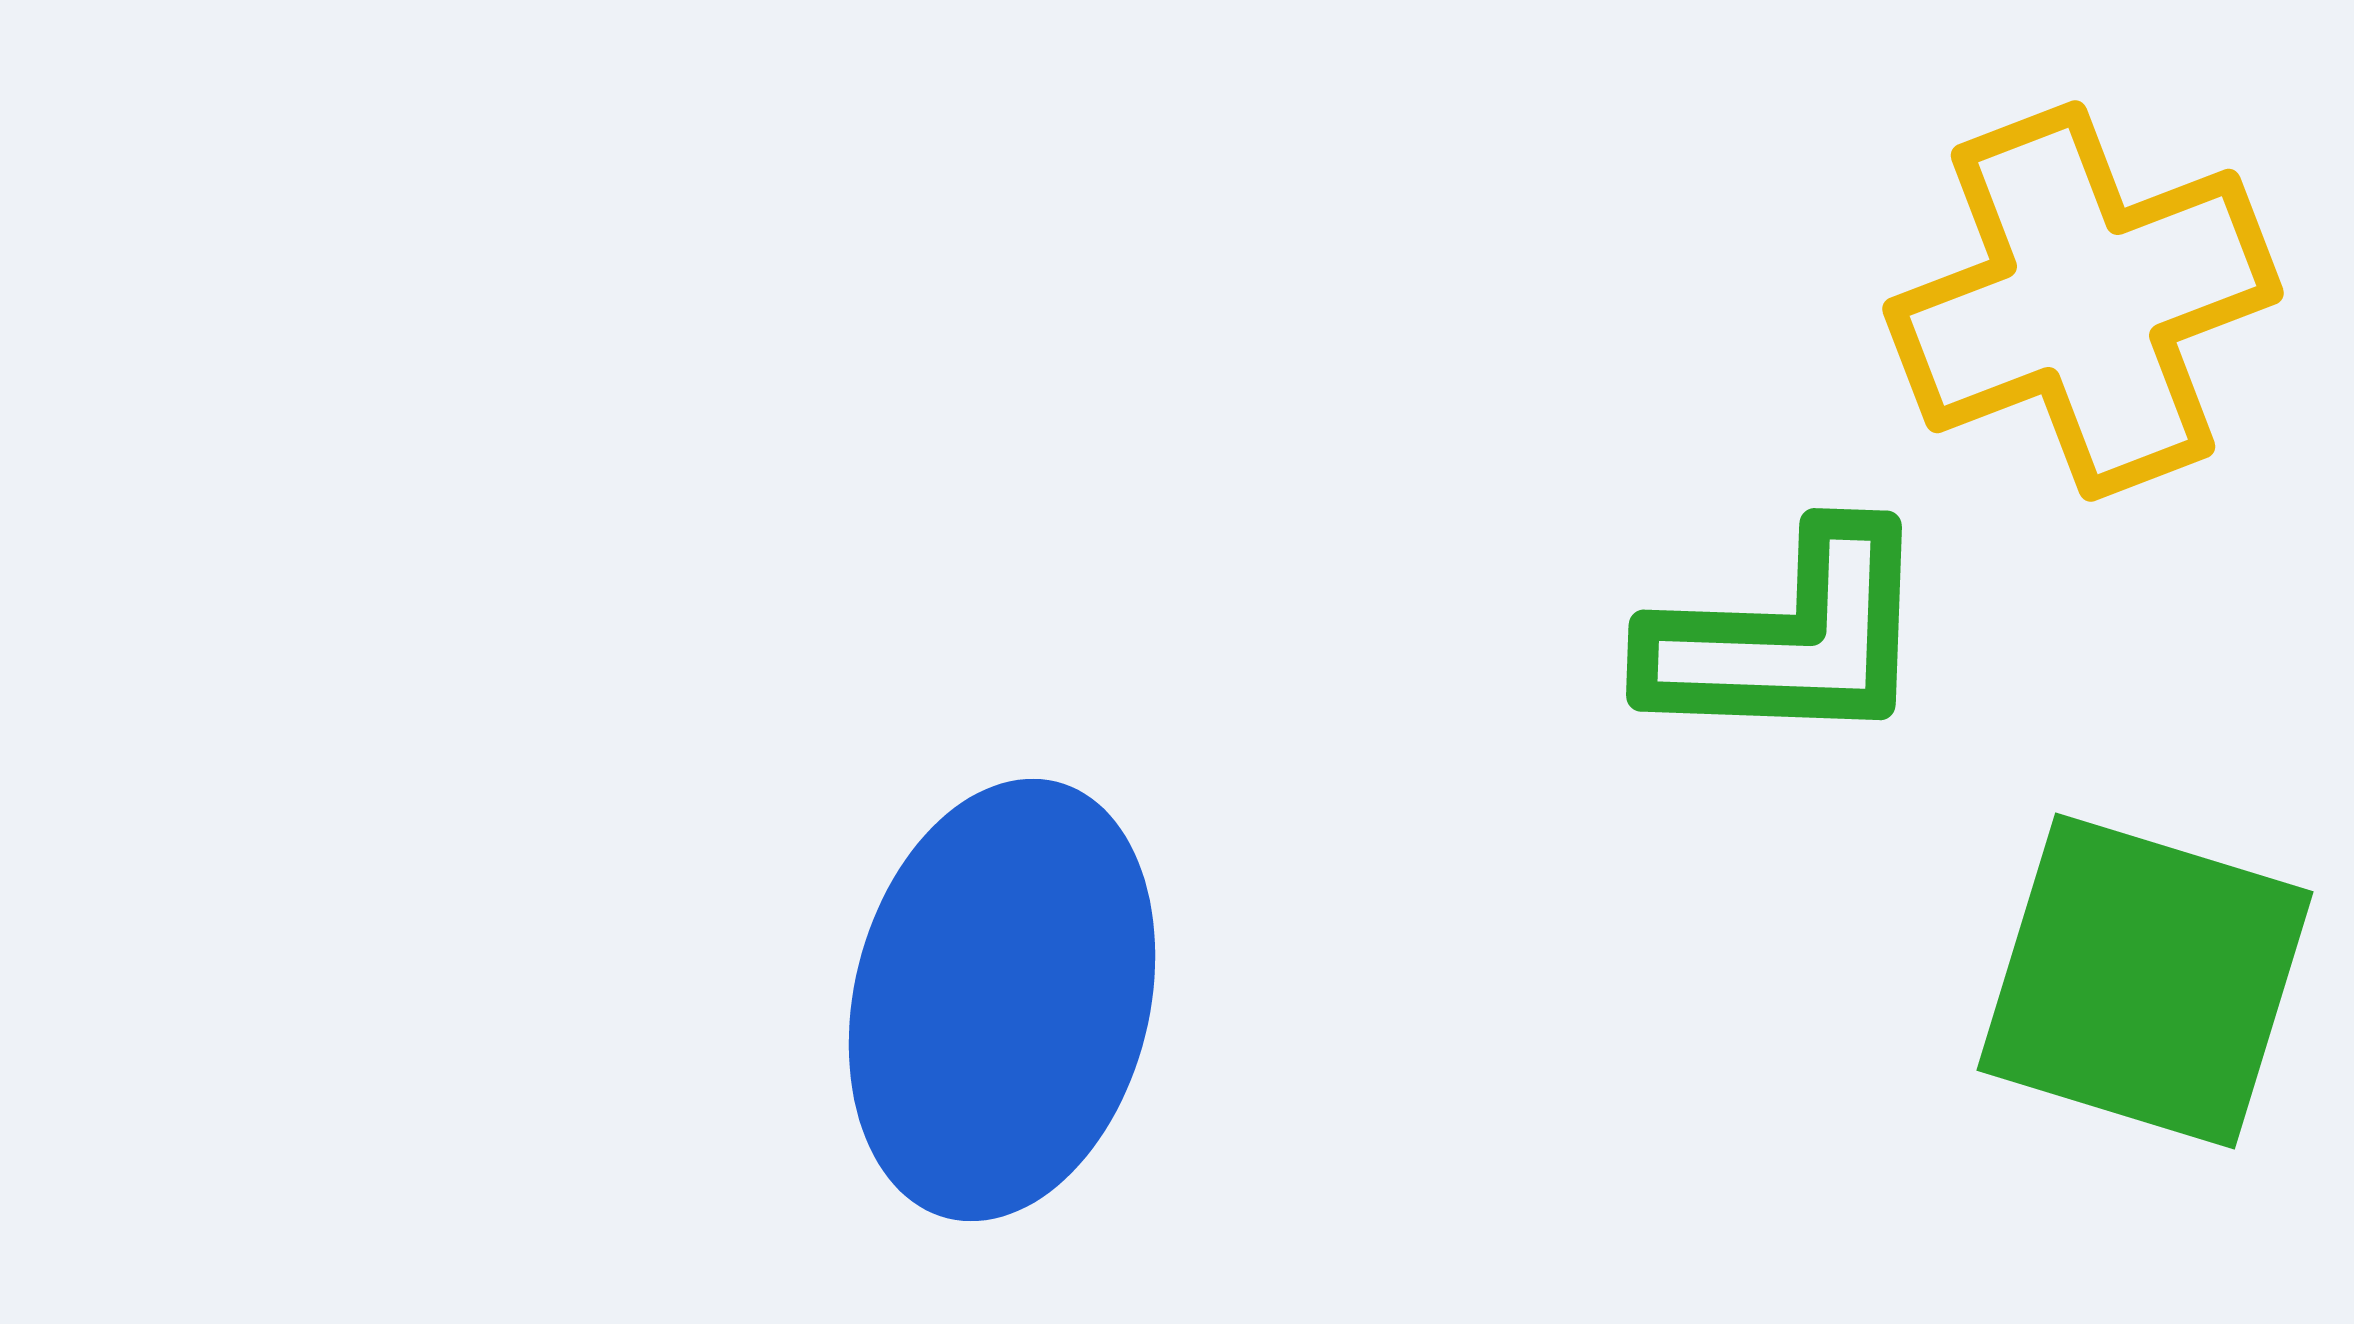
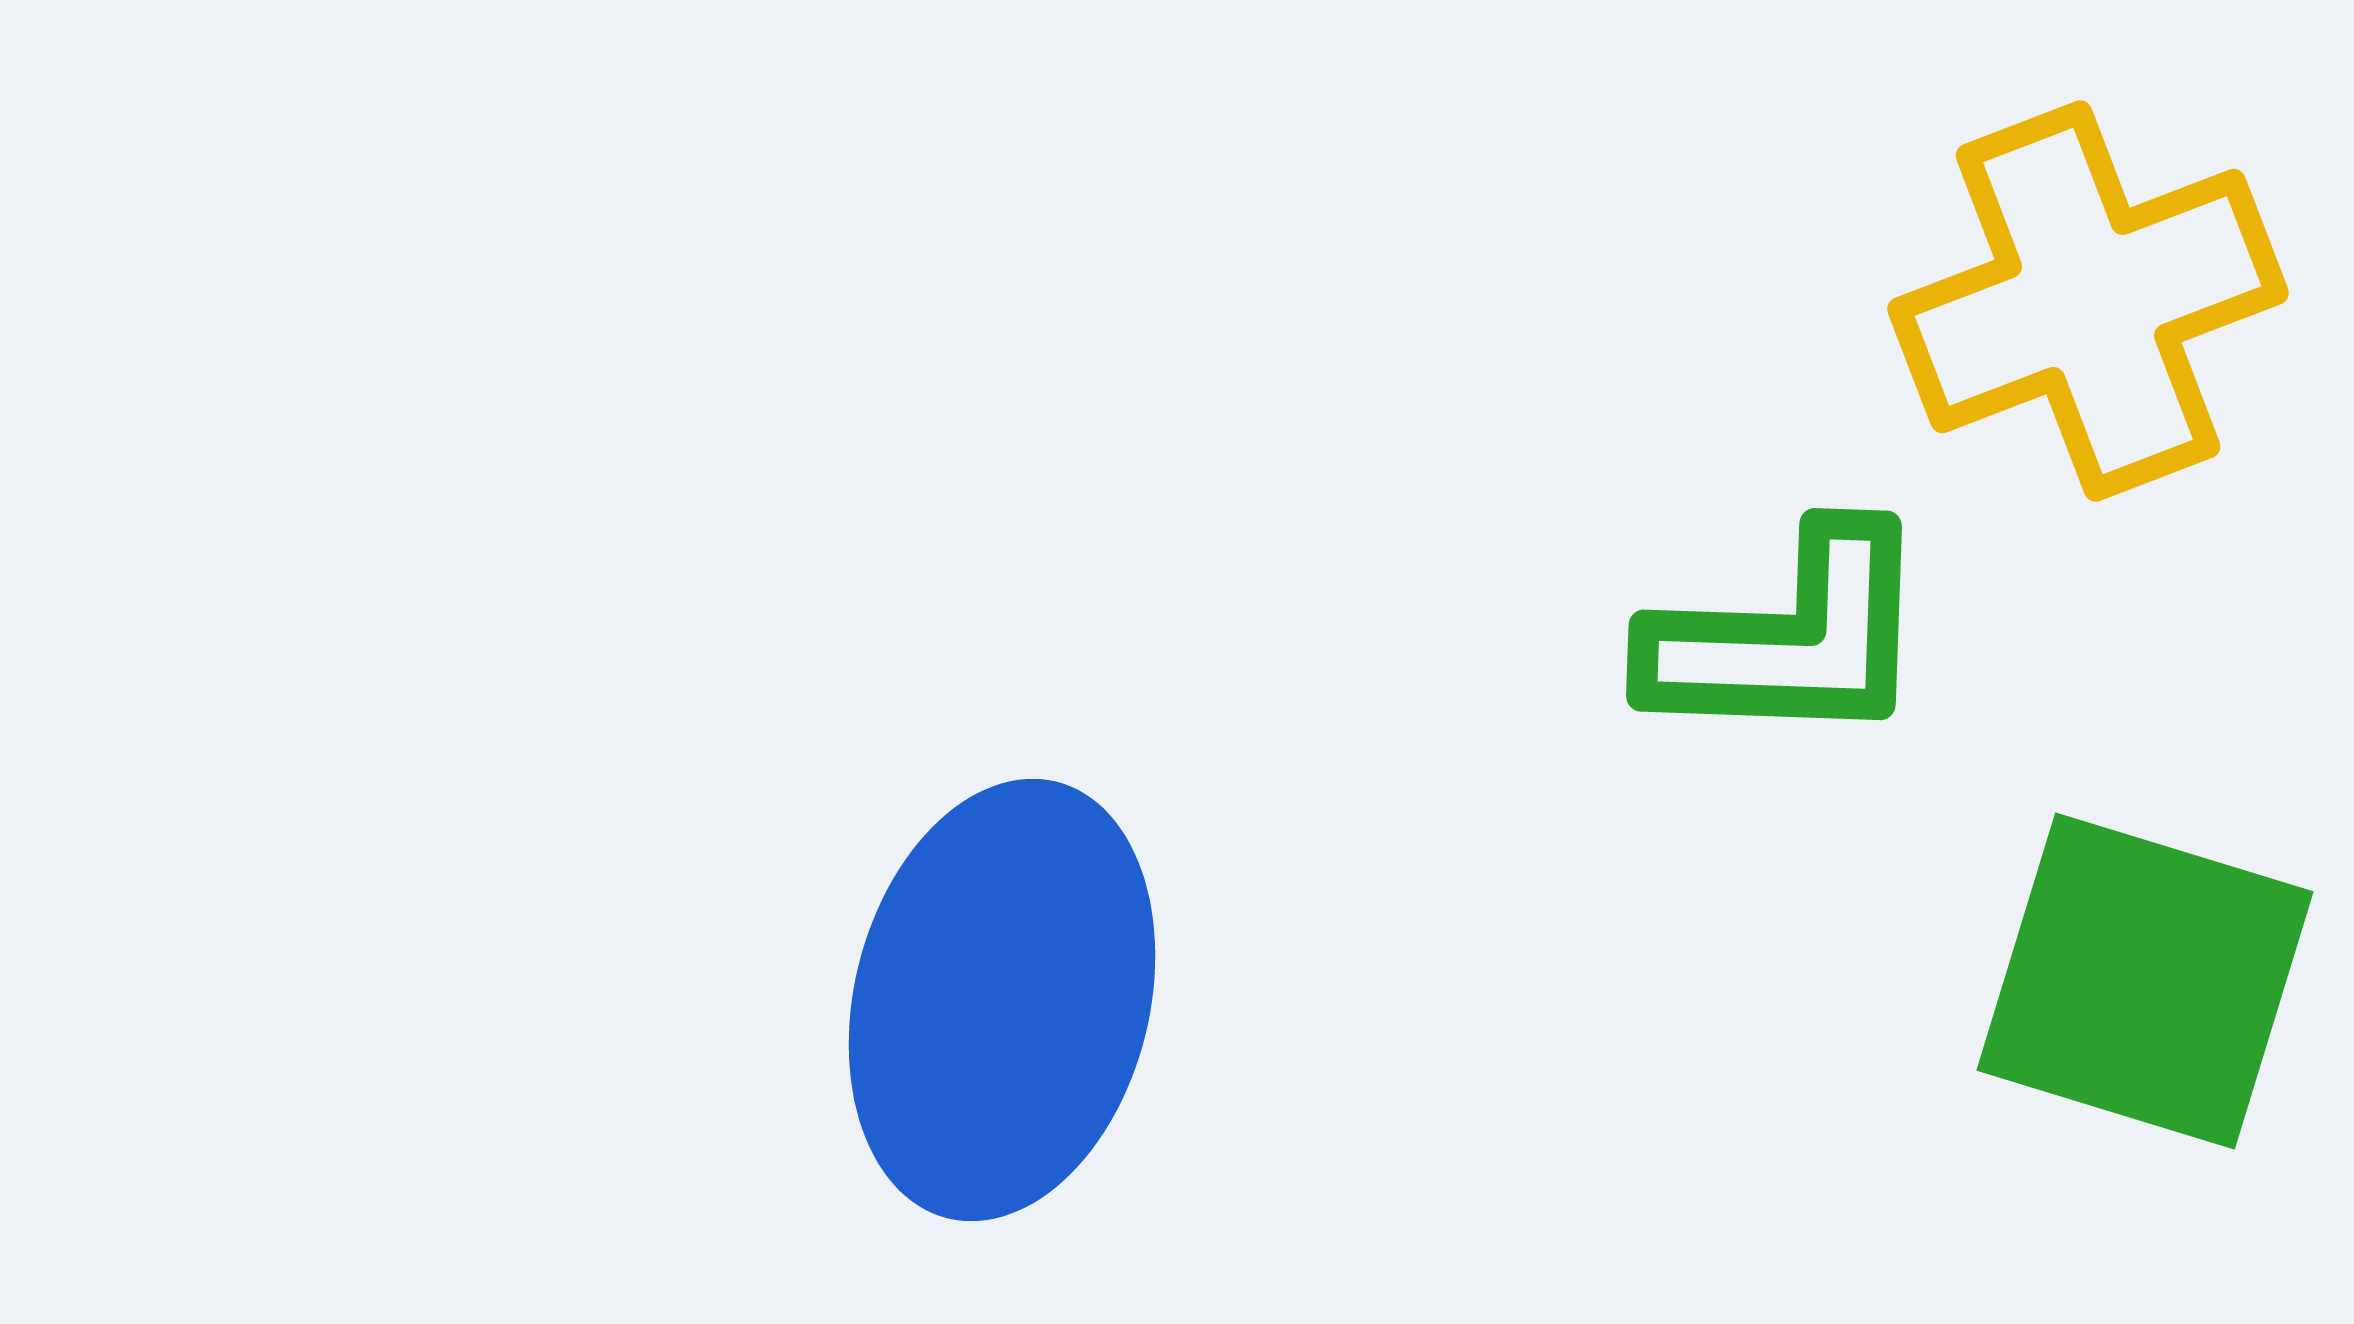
yellow cross: moved 5 px right
